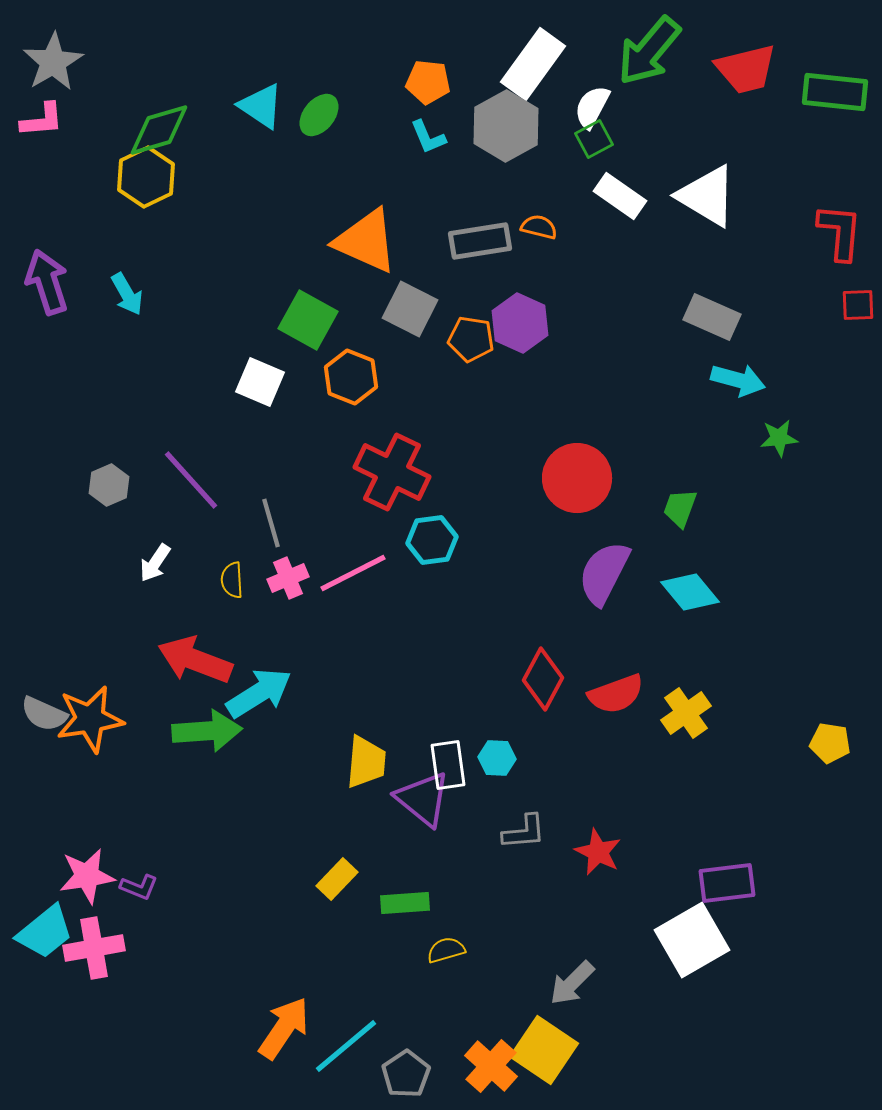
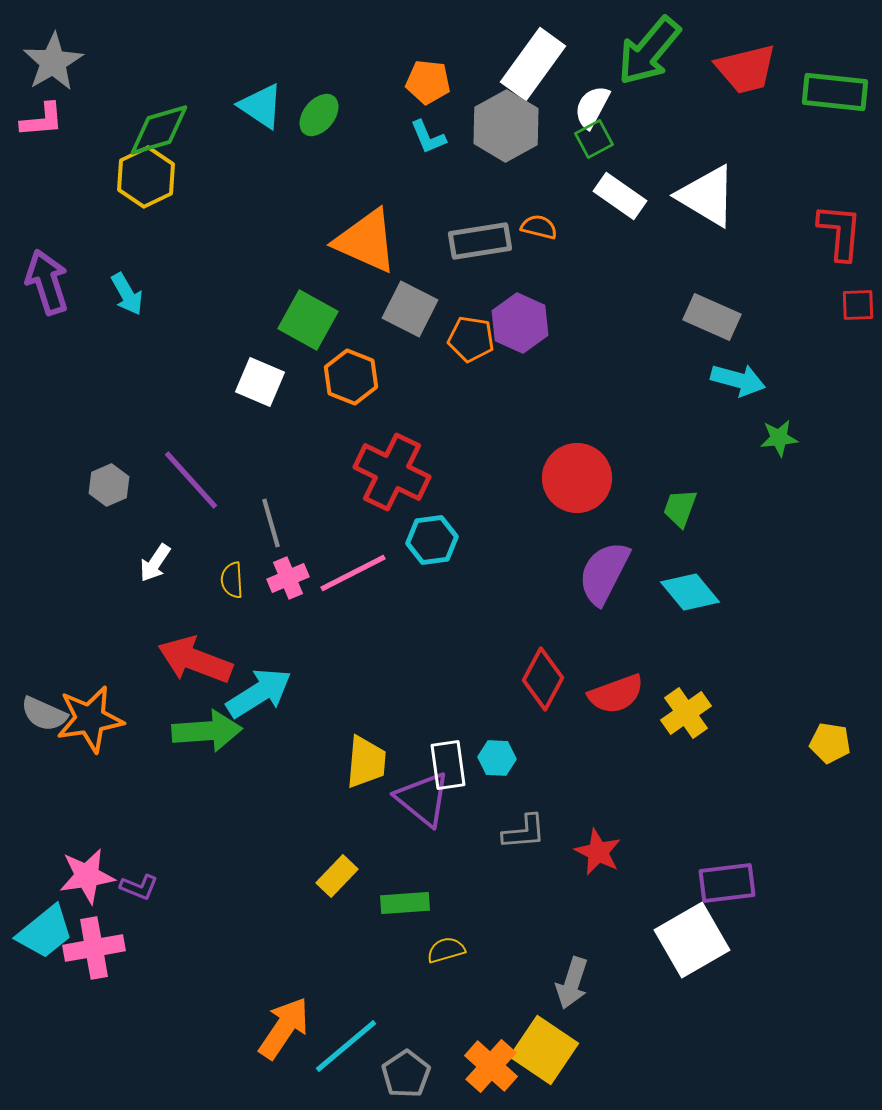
yellow rectangle at (337, 879): moved 3 px up
gray arrow at (572, 983): rotated 27 degrees counterclockwise
